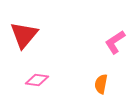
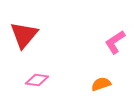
orange semicircle: rotated 60 degrees clockwise
